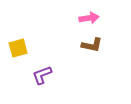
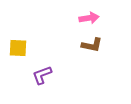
yellow square: rotated 18 degrees clockwise
